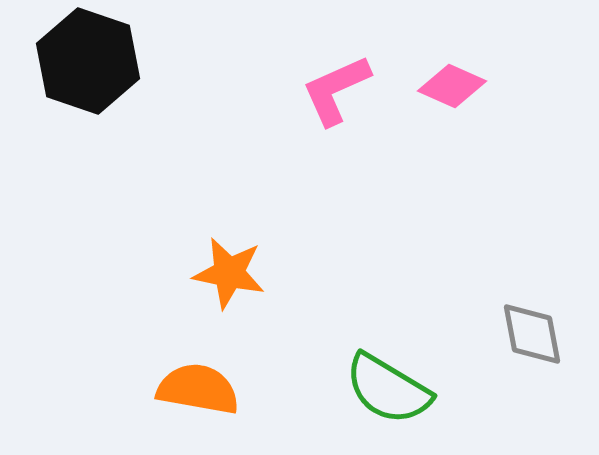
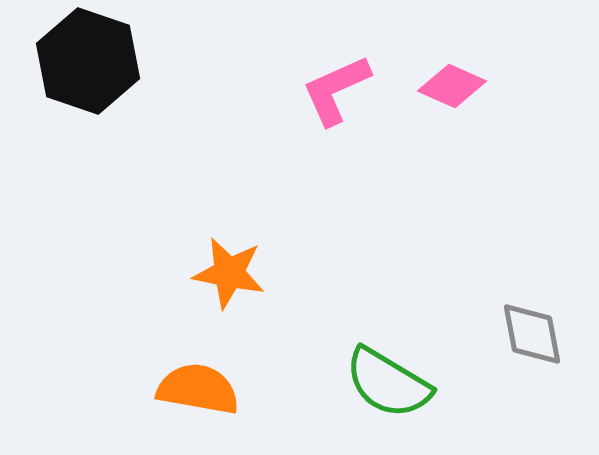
green semicircle: moved 6 px up
